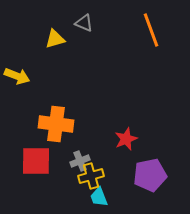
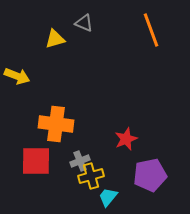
cyan trapezoid: moved 9 px right; rotated 60 degrees clockwise
